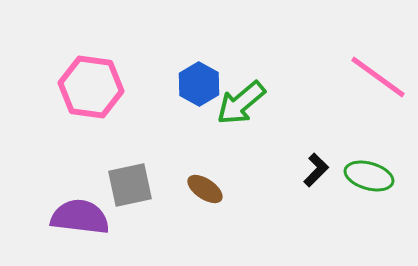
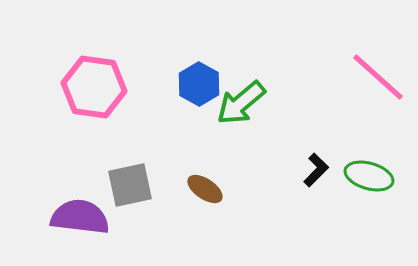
pink line: rotated 6 degrees clockwise
pink hexagon: moved 3 px right
